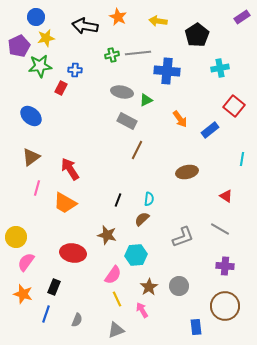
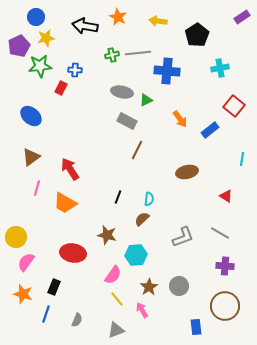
black line at (118, 200): moved 3 px up
gray line at (220, 229): moved 4 px down
yellow line at (117, 299): rotated 14 degrees counterclockwise
